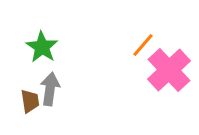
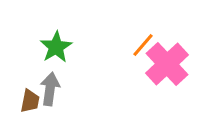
green star: moved 14 px right; rotated 8 degrees clockwise
pink cross: moved 2 px left, 6 px up
brown trapezoid: rotated 20 degrees clockwise
